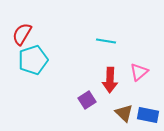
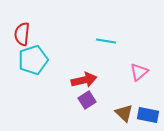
red semicircle: rotated 25 degrees counterclockwise
red arrow: moved 26 px left; rotated 105 degrees counterclockwise
